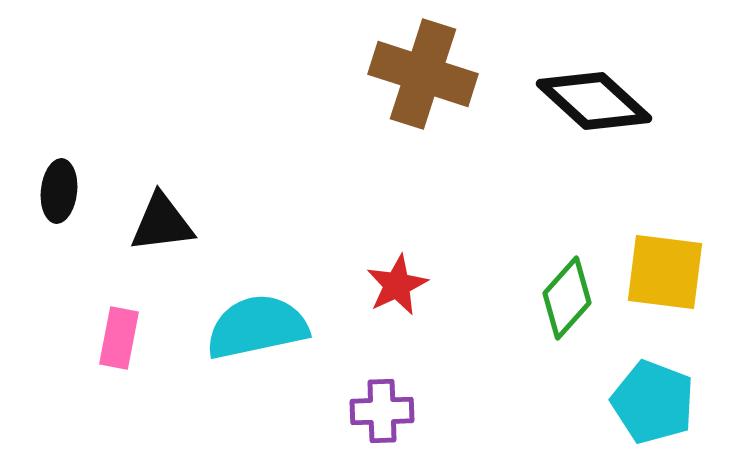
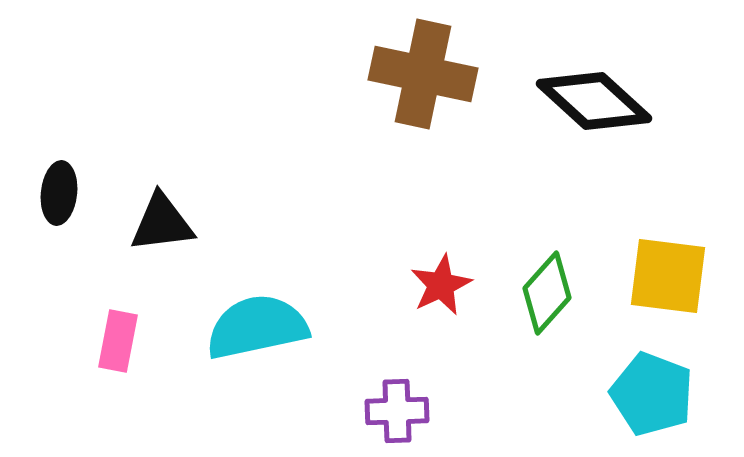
brown cross: rotated 6 degrees counterclockwise
black ellipse: moved 2 px down
yellow square: moved 3 px right, 4 px down
red star: moved 44 px right
green diamond: moved 20 px left, 5 px up
pink rectangle: moved 1 px left, 3 px down
cyan pentagon: moved 1 px left, 8 px up
purple cross: moved 15 px right
